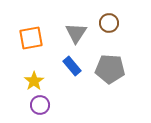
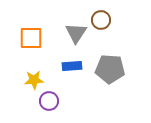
brown circle: moved 8 px left, 3 px up
orange square: rotated 10 degrees clockwise
blue rectangle: rotated 54 degrees counterclockwise
yellow star: moved 1 px up; rotated 30 degrees clockwise
purple circle: moved 9 px right, 4 px up
